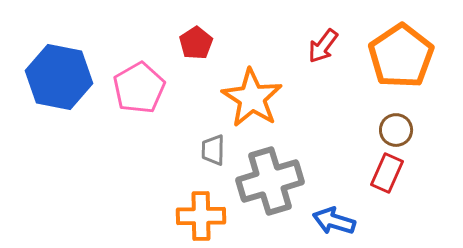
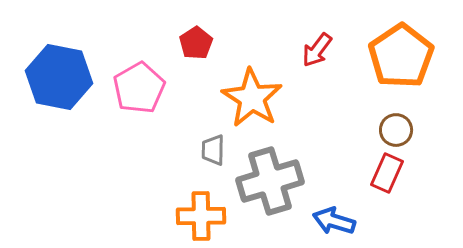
red arrow: moved 6 px left, 4 px down
